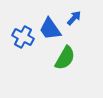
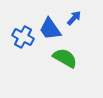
green semicircle: rotated 90 degrees counterclockwise
